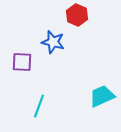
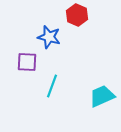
blue star: moved 4 px left, 5 px up
purple square: moved 5 px right
cyan line: moved 13 px right, 20 px up
